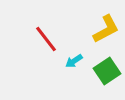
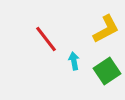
cyan arrow: rotated 114 degrees clockwise
